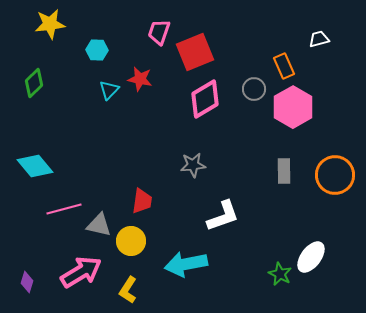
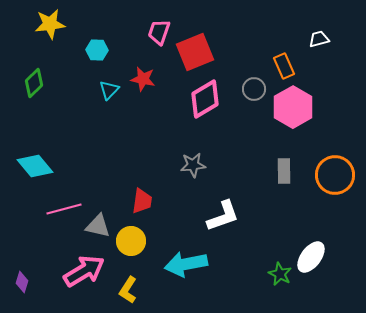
red star: moved 3 px right
gray triangle: moved 1 px left, 1 px down
pink arrow: moved 3 px right, 1 px up
purple diamond: moved 5 px left
